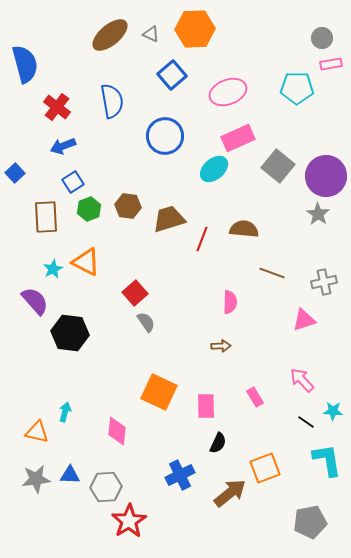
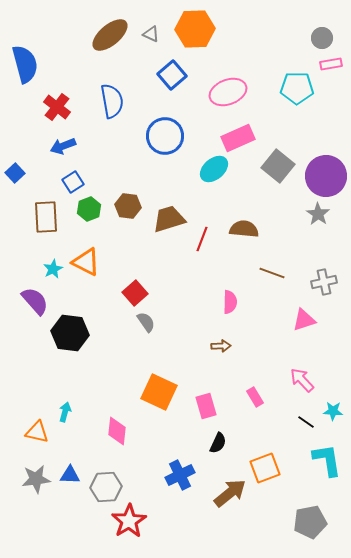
pink rectangle at (206, 406): rotated 15 degrees counterclockwise
